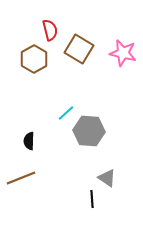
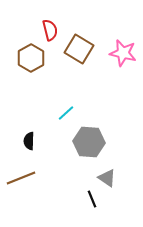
brown hexagon: moved 3 px left, 1 px up
gray hexagon: moved 11 px down
black line: rotated 18 degrees counterclockwise
